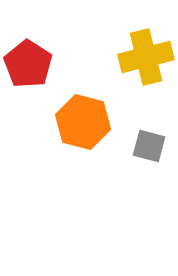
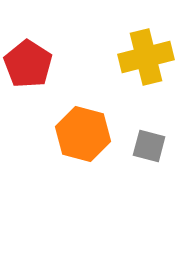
orange hexagon: moved 12 px down
